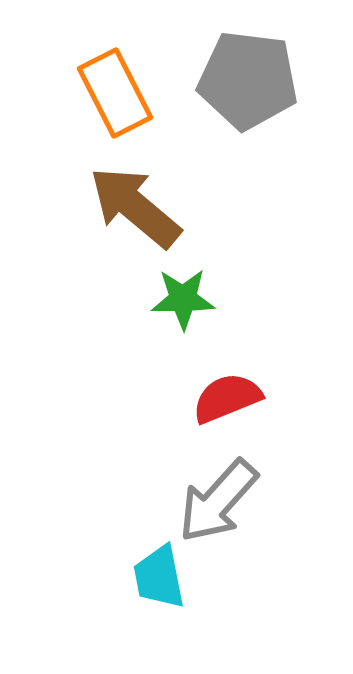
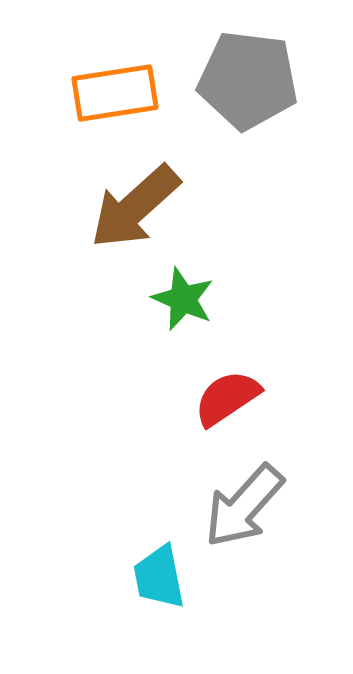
orange rectangle: rotated 72 degrees counterclockwise
brown arrow: rotated 82 degrees counterclockwise
green star: rotated 24 degrees clockwise
red semicircle: rotated 12 degrees counterclockwise
gray arrow: moved 26 px right, 5 px down
